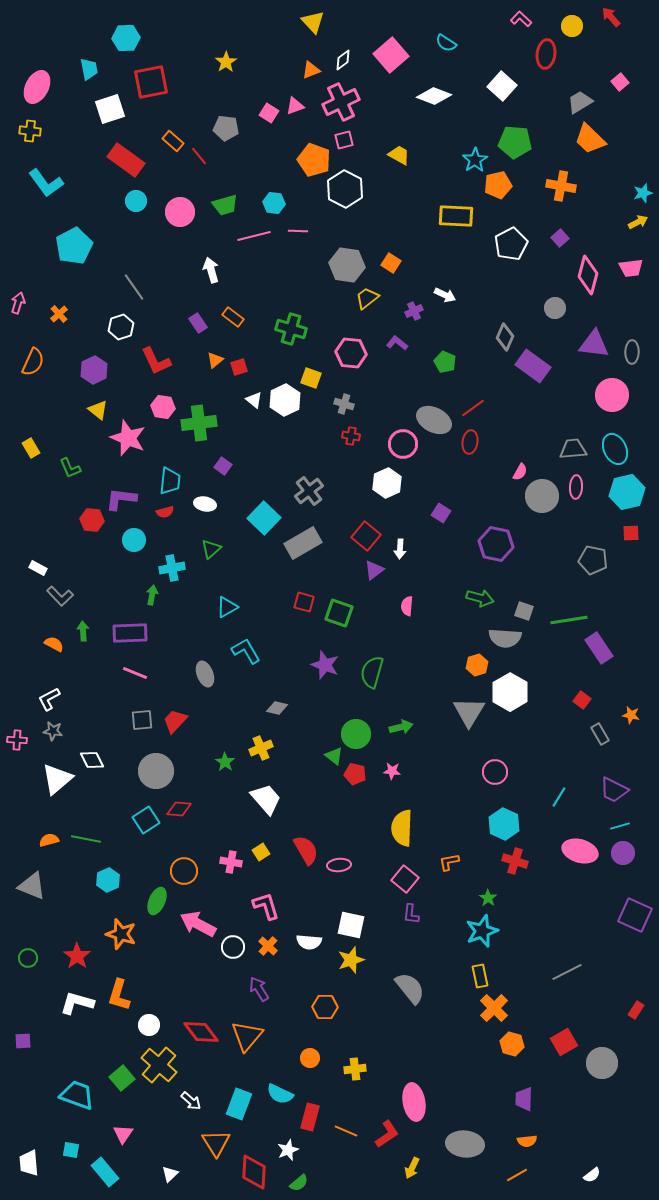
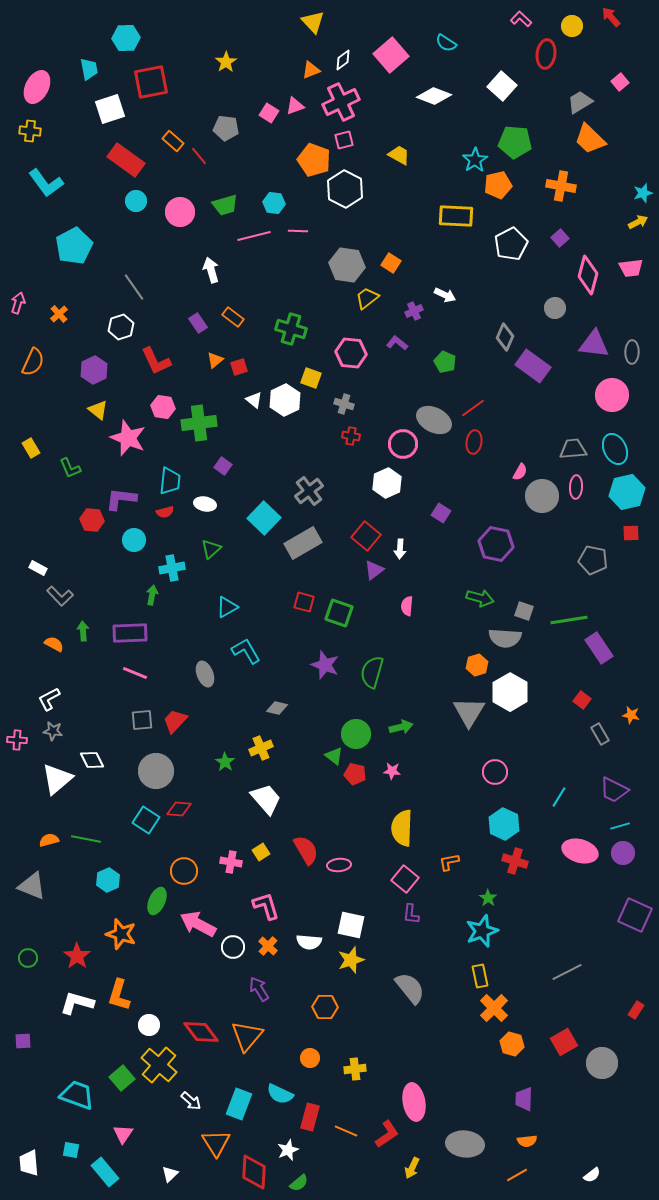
red ellipse at (470, 442): moved 4 px right
cyan square at (146, 820): rotated 24 degrees counterclockwise
